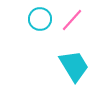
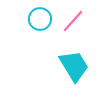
pink line: moved 1 px right, 1 px down
